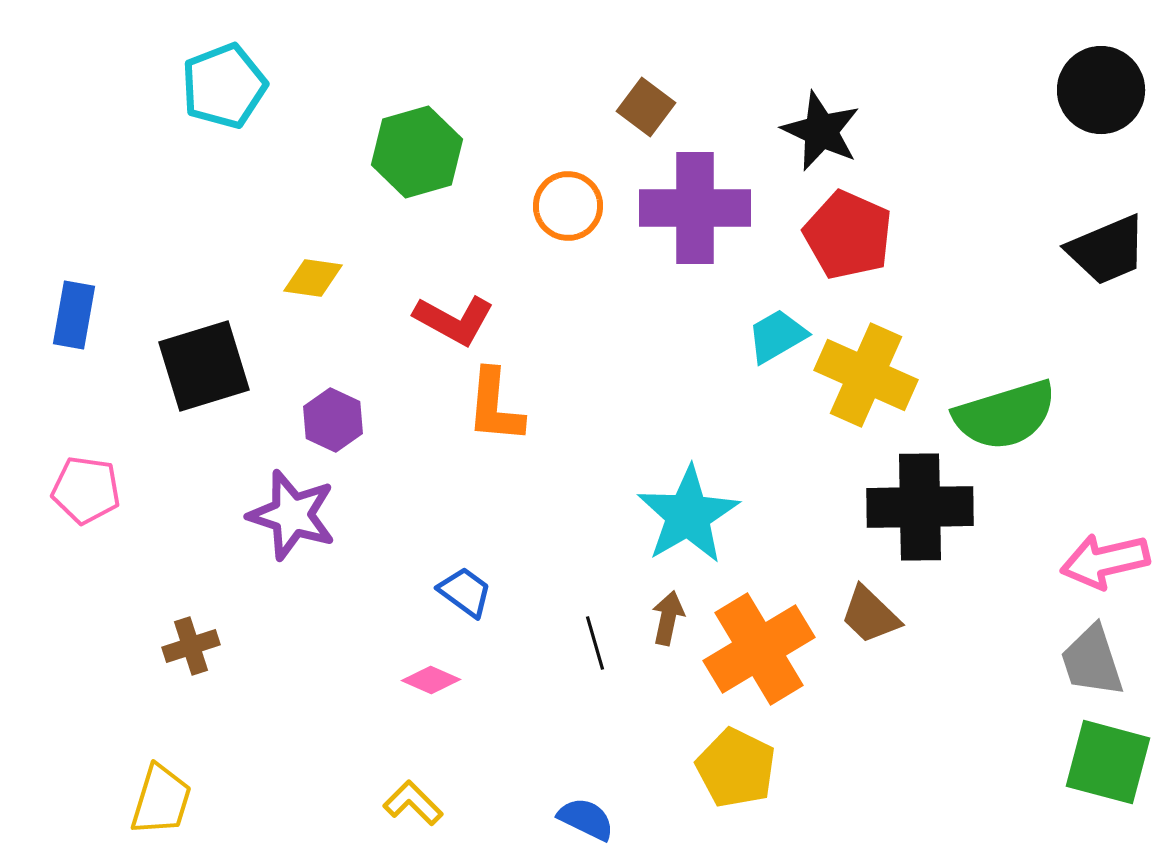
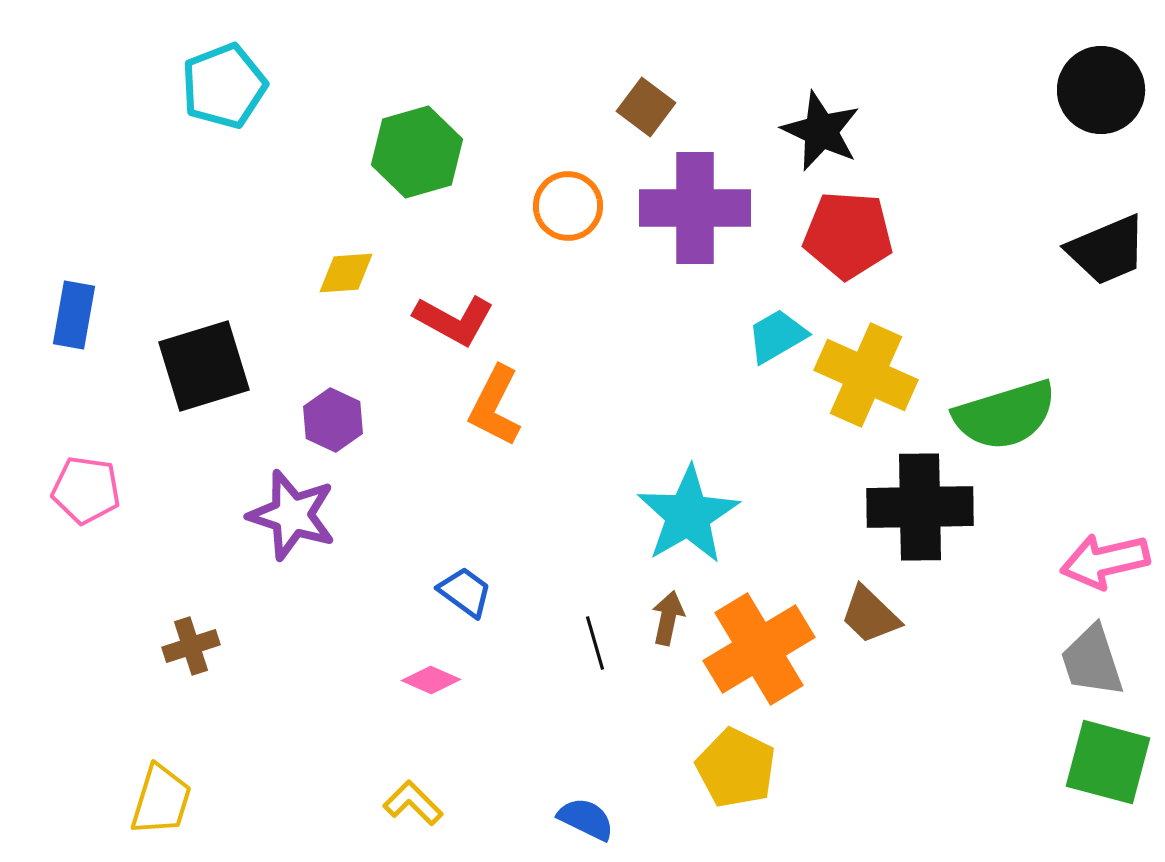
red pentagon: rotated 20 degrees counterclockwise
yellow diamond: moved 33 px right, 5 px up; rotated 12 degrees counterclockwise
orange L-shape: rotated 22 degrees clockwise
